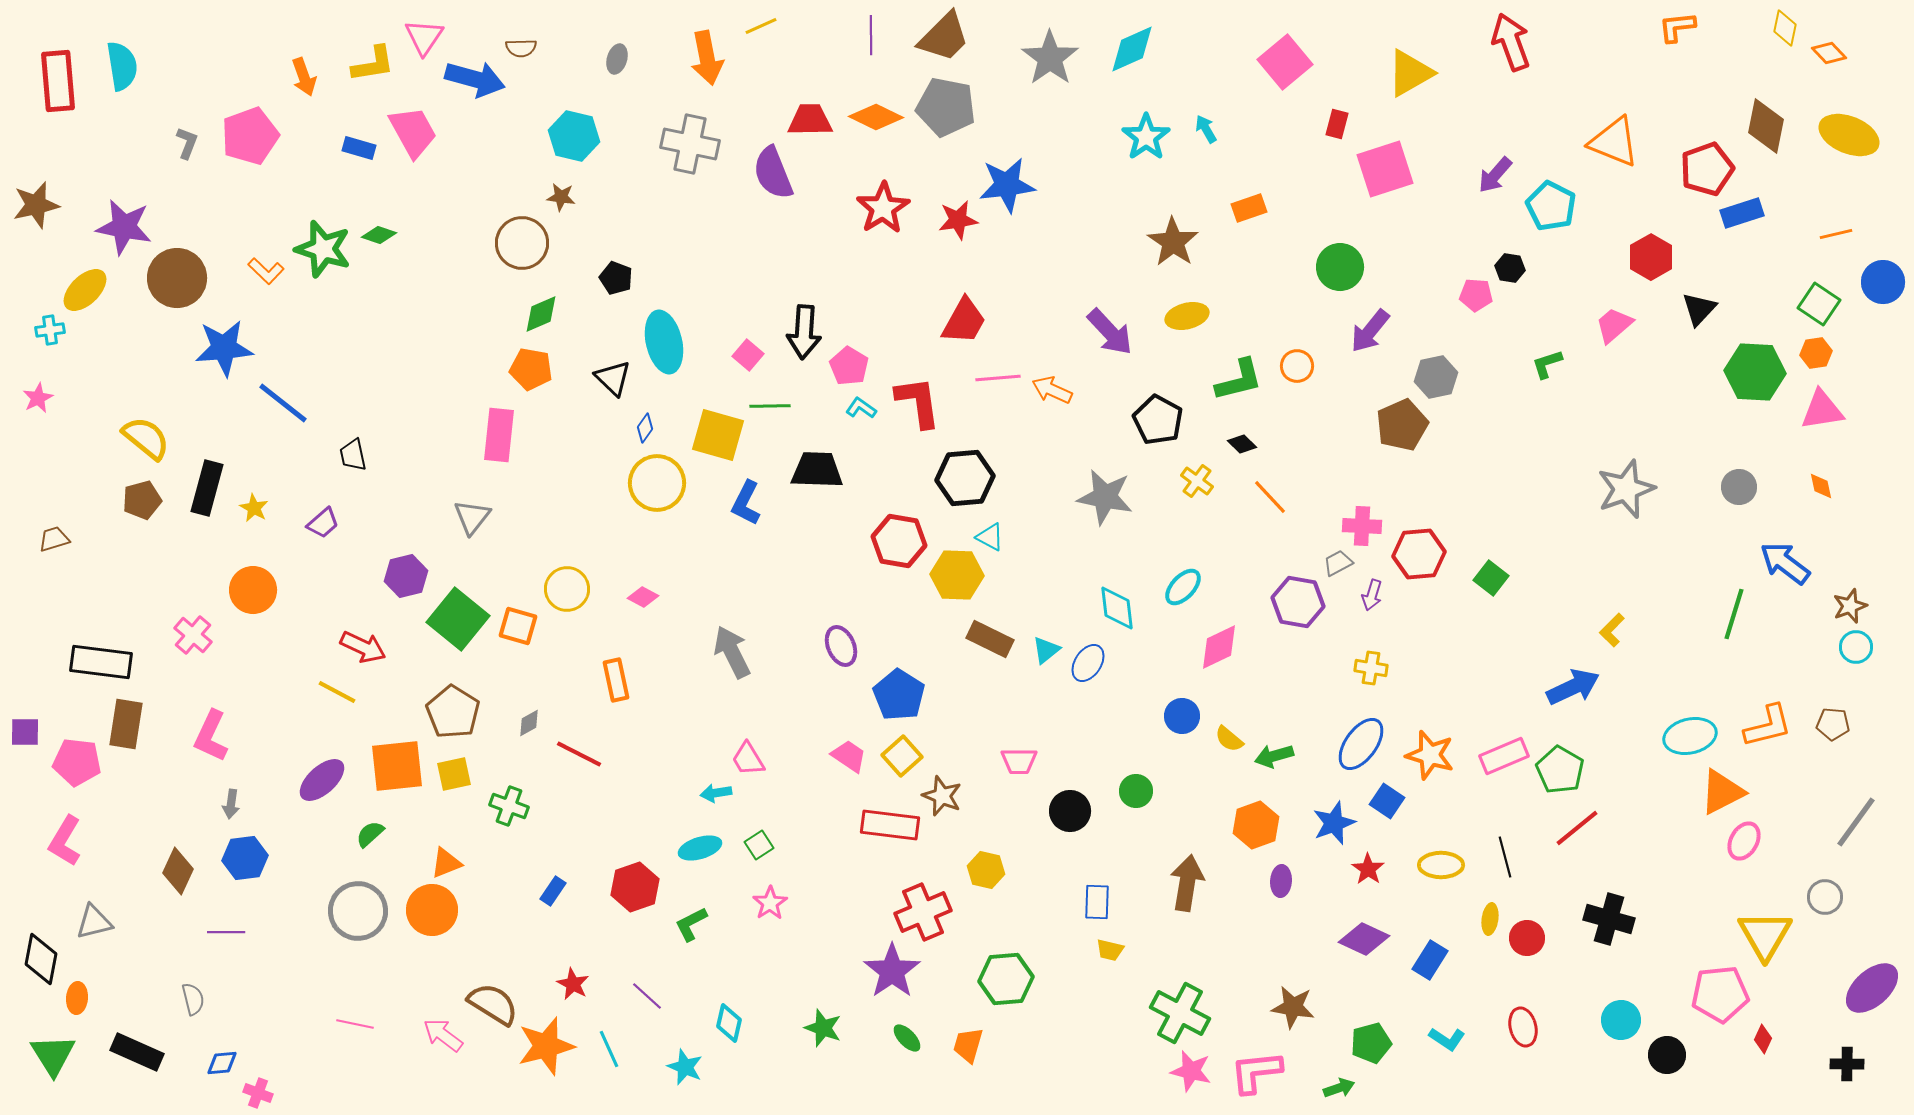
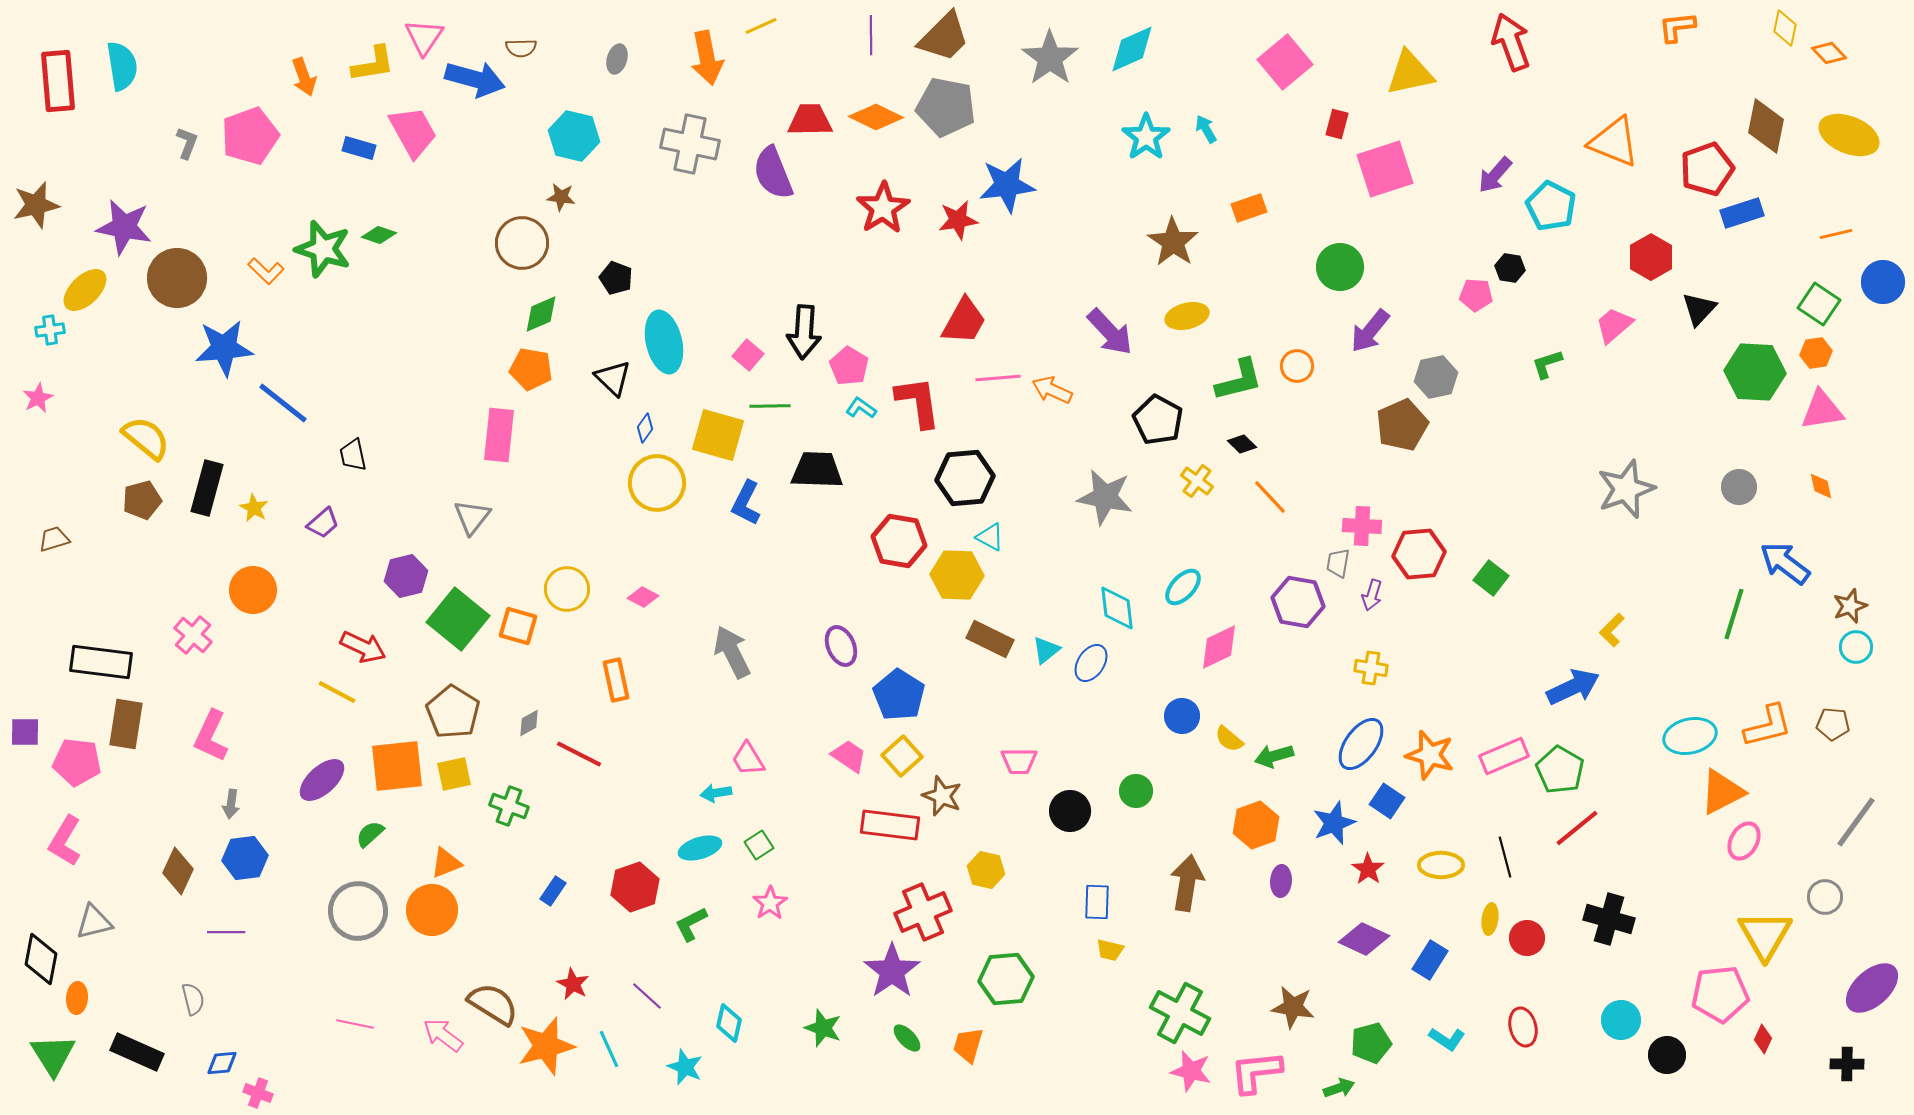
yellow triangle at (1410, 73): rotated 18 degrees clockwise
gray trapezoid at (1338, 563): rotated 52 degrees counterclockwise
blue ellipse at (1088, 663): moved 3 px right
